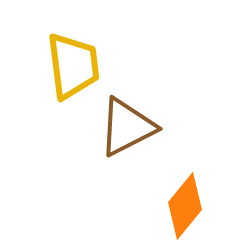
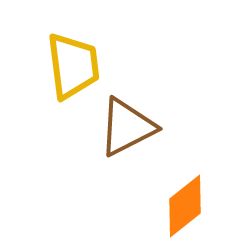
orange diamond: rotated 12 degrees clockwise
